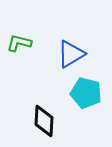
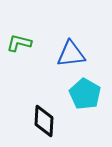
blue triangle: rotated 24 degrees clockwise
cyan pentagon: moved 1 px left, 1 px down; rotated 16 degrees clockwise
